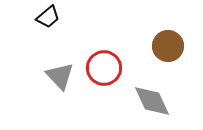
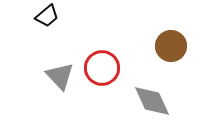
black trapezoid: moved 1 px left, 1 px up
brown circle: moved 3 px right
red circle: moved 2 px left
